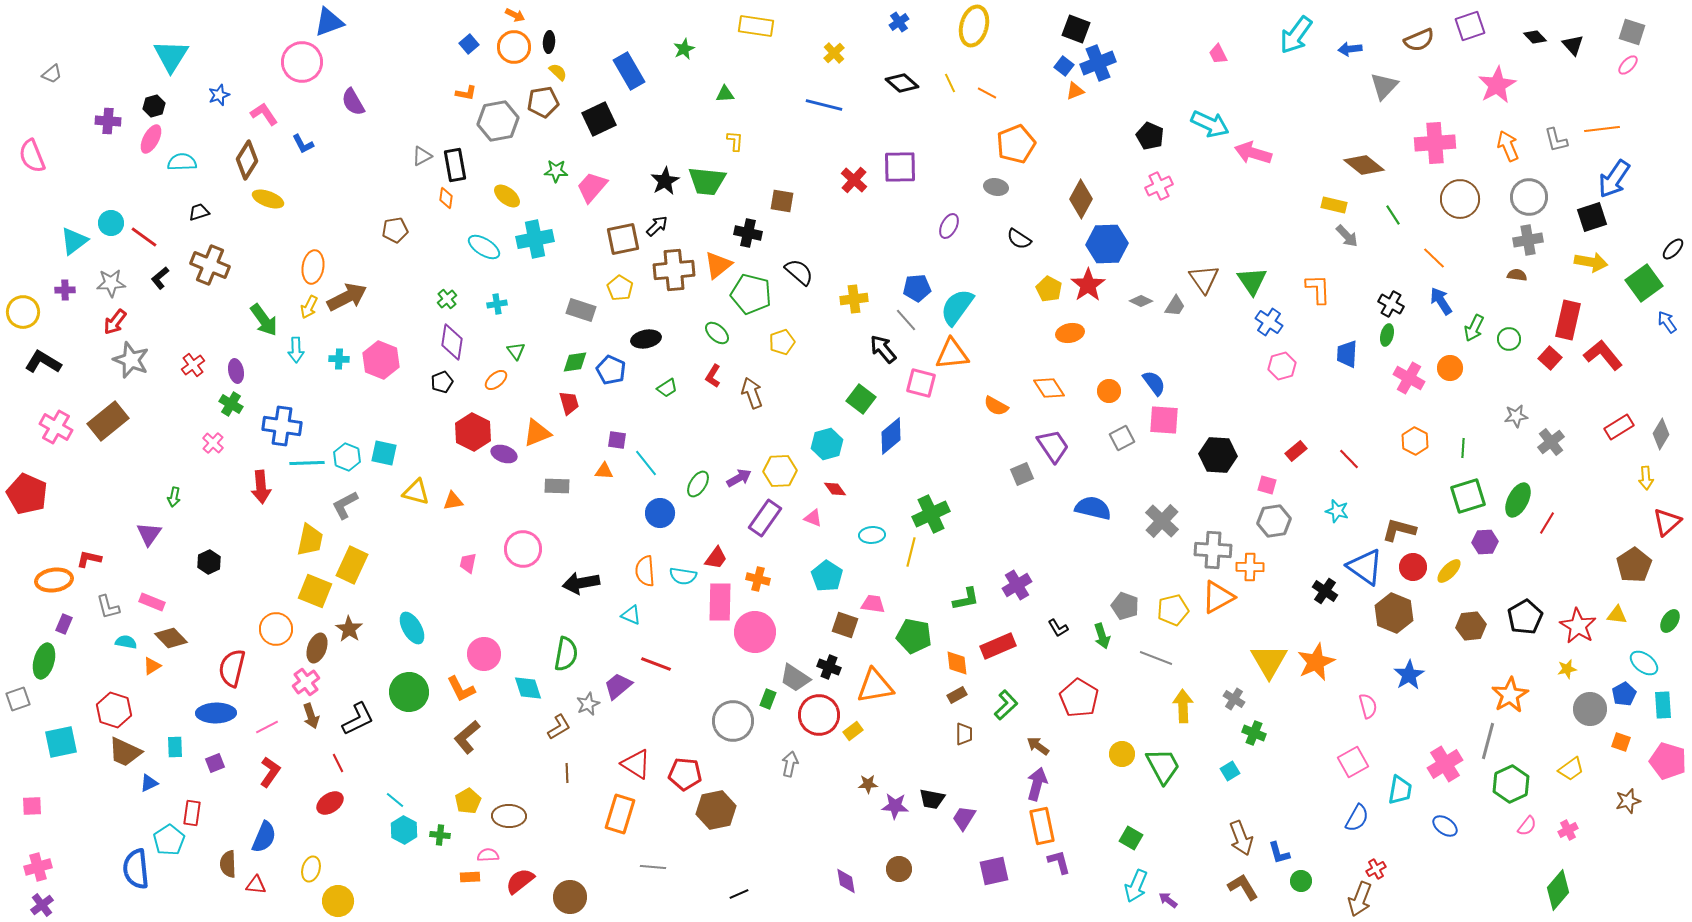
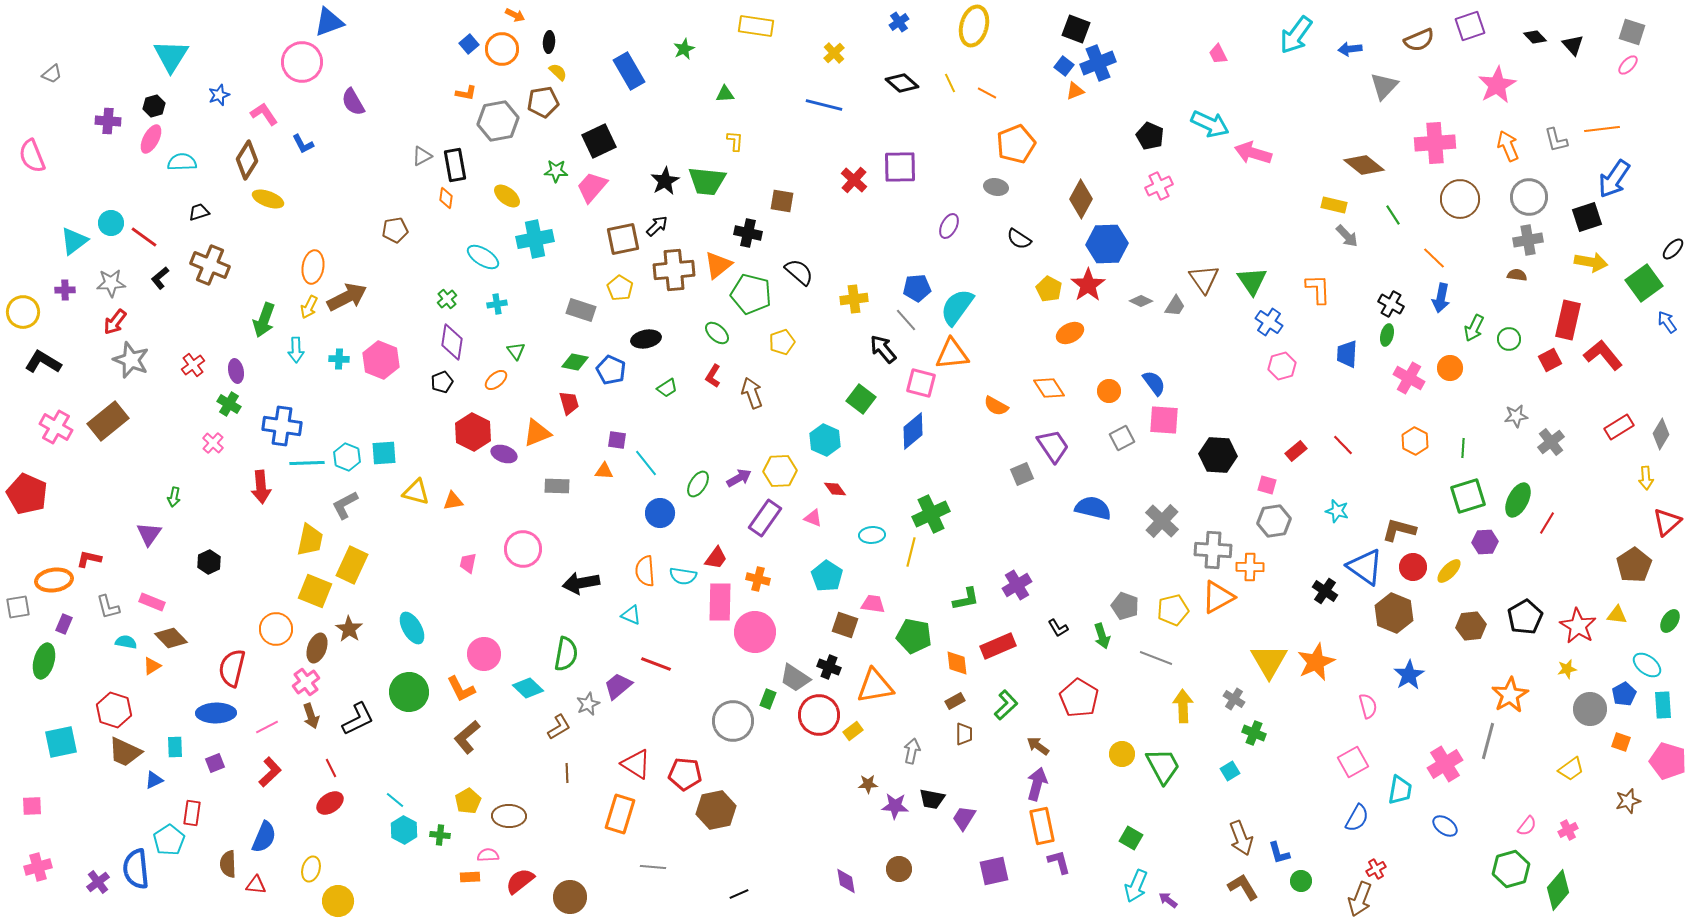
orange circle at (514, 47): moved 12 px left, 2 px down
black square at (599, 119): moved 22 px down
black square at (1592, 217): moved 5 px left
cyan ellipse at (484, 247): moved 1 px left, 10 px down
blue arrow at (1441, 301): moved 3 px up; rotated 136 degrees counterclockwise
green arrow at (264, 320): rotated 56 degrees clockwise
orange ellipse at (1070, 333): rotated 16 degrees counterclockwise
red square at (1550, 358): moved 2 px down; rotated 20 degrees clockwise
green diamond at (575, 362): rotated 20 degrees clockwise
green cross at (231, 404): moved 2 px left
blue diamond at (891, 436): moved 22 px right, 5 px up
cyan hexagon at (827, 444): moved 2 px left, 4 px up; rotated 20 degrees counterclockwise
cyan square at (384, 453): rotated 16 degrees counterclockwise
red line at (1349, 459): moved 6 px left, 14 px up
cyan ellipse at (1644, 663): moved 3 px right, 2 px down
cyan diamond at (528, 688): rotated 28 degrees counterclockwise
brown rectangle at (957, 695): moved 2 px left, 6 px down
gray square at (18, 699): moved 92 px up; rotated 10 degrees clockwise
red line at (338, 763): moved 7 px left, 5 px down
gray arrow at (790, 764): moved 122 px right, 13 px up
red L-shape at (270, 772): rotated 12 degrees clockwise
blue triangle at (149, 783): moved 5 px right, 3 px up
green hexagon at (1511, 784): moved 85 px down; rotated 9 degrees clockwise
purple cross at (42, 905): moved 56 px right, 23 px up
